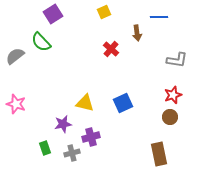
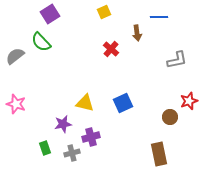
purple square: moved 3 px left
gray L-shape: rotated 20 degrees counterclockwise
red star: moved 16 px right, 6 px down
